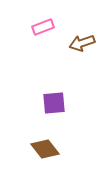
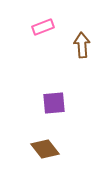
brown arrow: moved 2 px down; rotated 105 degrees clockwise
